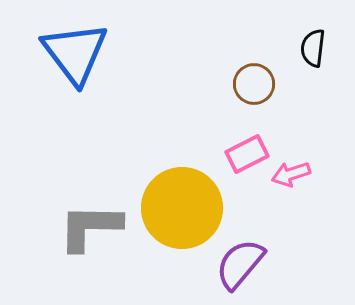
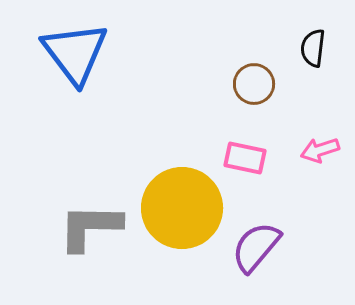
pink rectangle: moved 2 px left, 4 px down; rotated 39 degrees clockwise
pink arrow: moved 29 px right, 24 px up
purple semicircle: moved 16 px right, 17 px up
